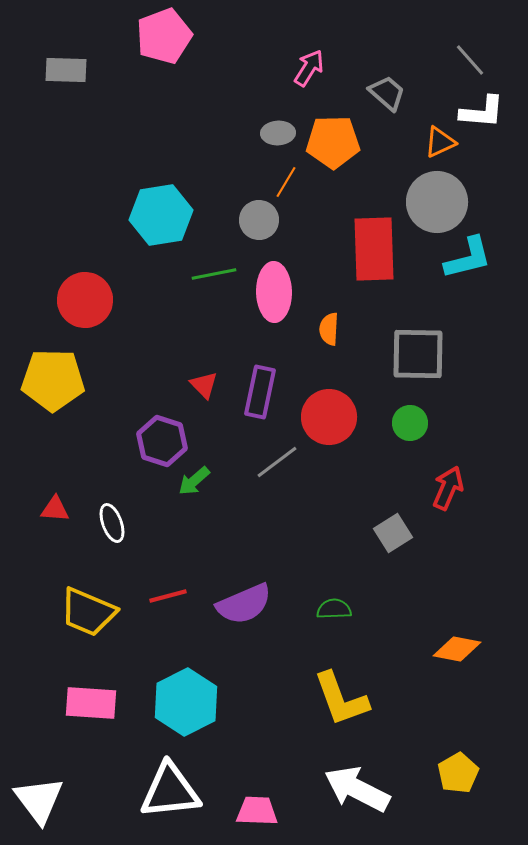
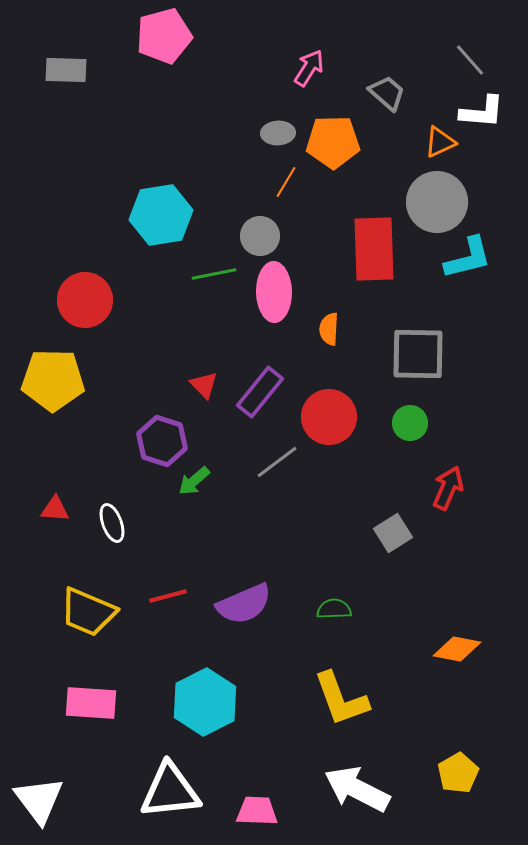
pink pentagon at (164, 36): rotated 6 degrees clockwise
gray circle at (259, 220): moved 1 px right, 16 px down
purple rectangle at (260, 392): rotated 27 degrees clockwise
cyan hexagon at (186, 702): moved 19 px right
